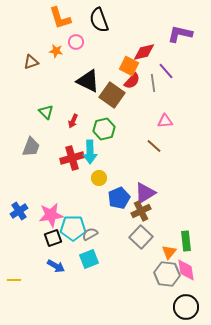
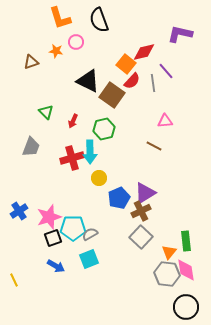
orange square: moved 3 px left, 2 px up; rotated 12 degrees clockwise
brown line: rotated 14 degrees counterclockwise
pink star: moved 2 px left, 2 px down; rotated 10 degrees counterclockwise
yellow line: rotated 64 degrees clockwise
